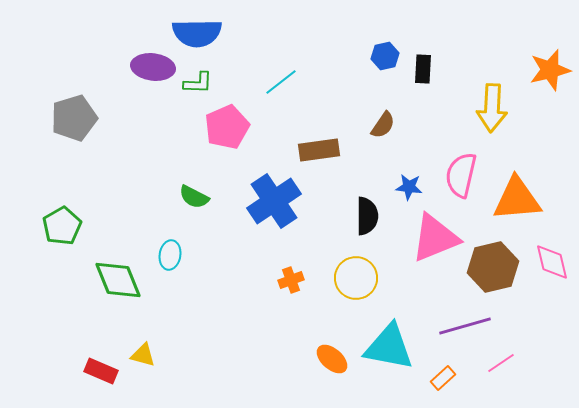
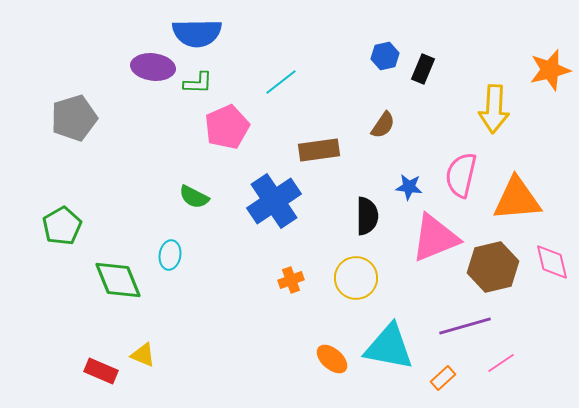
black rectangle: rotated 20 degrees clockwise
yellow arrow: moved 2 px right, 1 px down
yellow triangle: rotated 8 degrees clockwise
